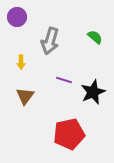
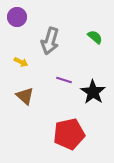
yellow arrow: rotated 64 degrees counterclockwise
black star: rotated 15 degrees counterclockwise
brown triangle: rotated 24 degrees counterclockwise
